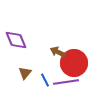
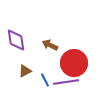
purple diamond: rotated 15 degrees clockwise
brown arrow: moved 8 px left, 7 px up
brown triangle: moved 2 px up; rotated 24 degrees clockwise
